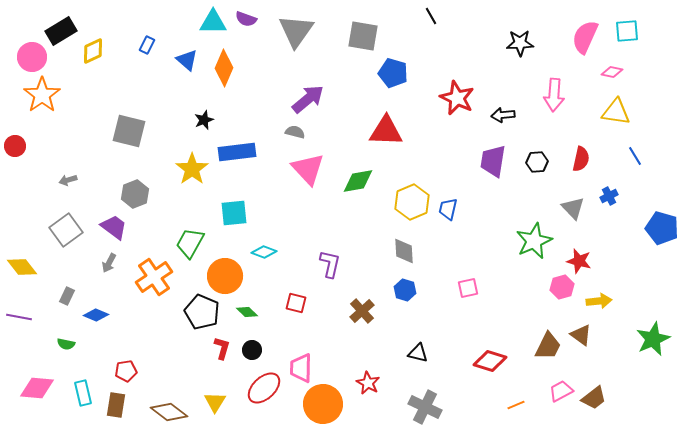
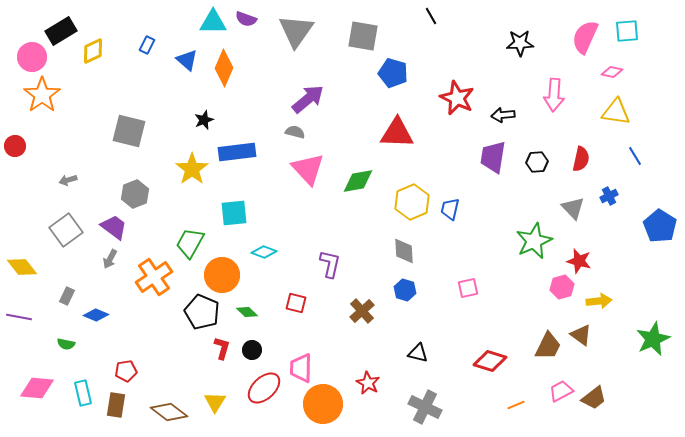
red triangle at (386, 131): moved 11 px right, 2 px down
purple trapezoid at (493, 161): moved 4 px up
blue trapezoid at (448, 209): moved 2 px right
blue pentagon at (662, 228): moved 2 px left, 2 px up; rotated 16 degrees clockwise
gray arrow at (109, 263): moved 1 px right, 4 px up
orange circle at (225, 276): moved 3 px left, 1 px up
